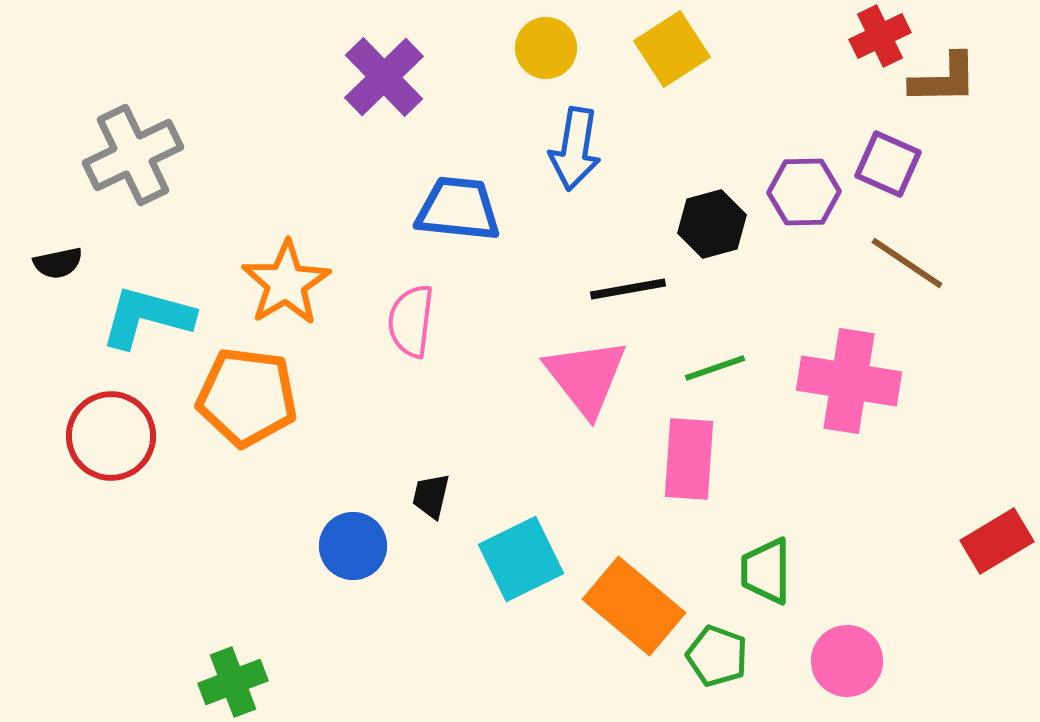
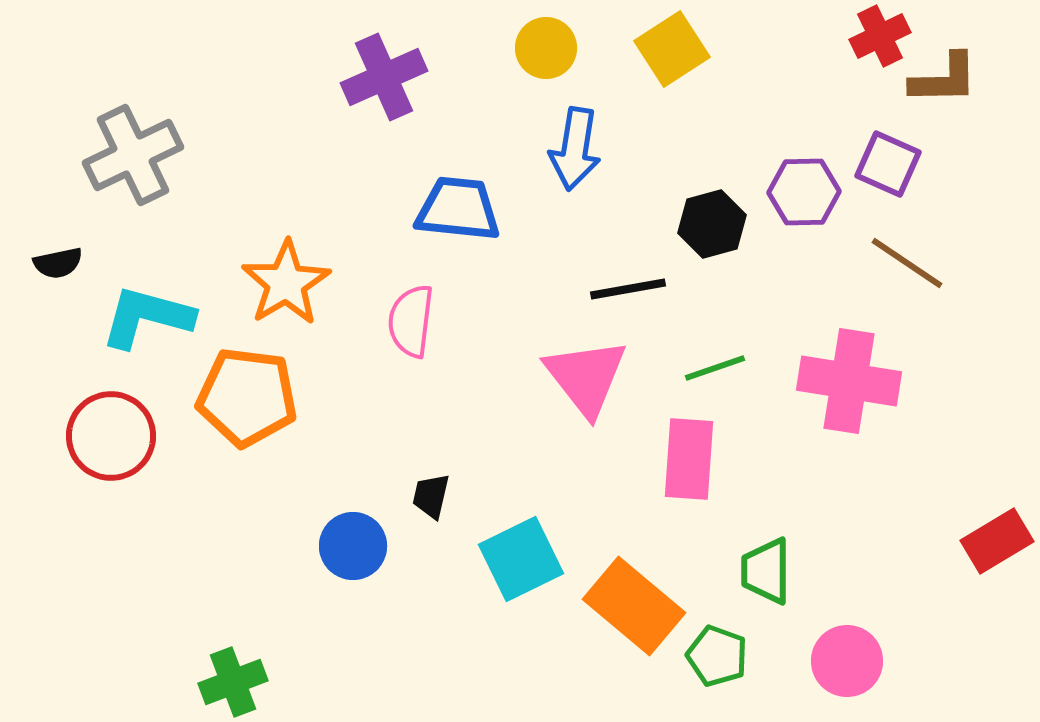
purple cross: rotated 20 degrees clockwise
